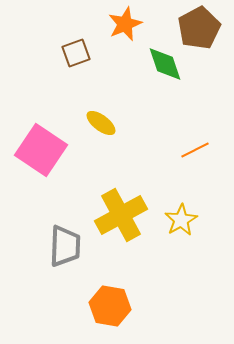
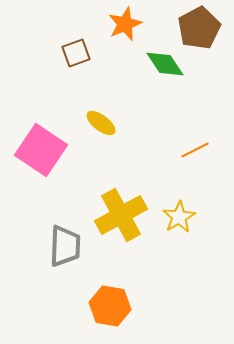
green diamond: rotated 15 degrees counterclockwise
yellow star: moved 2 px left, 3 px up
